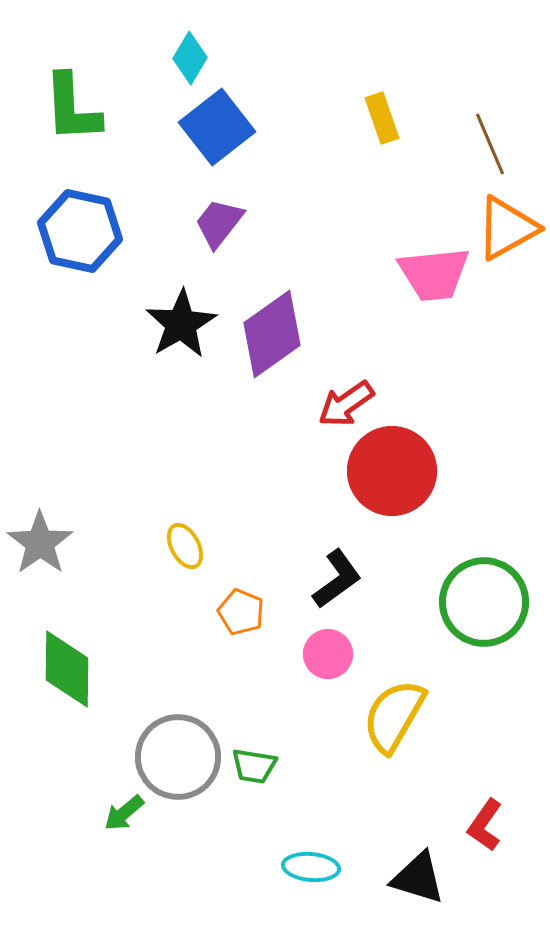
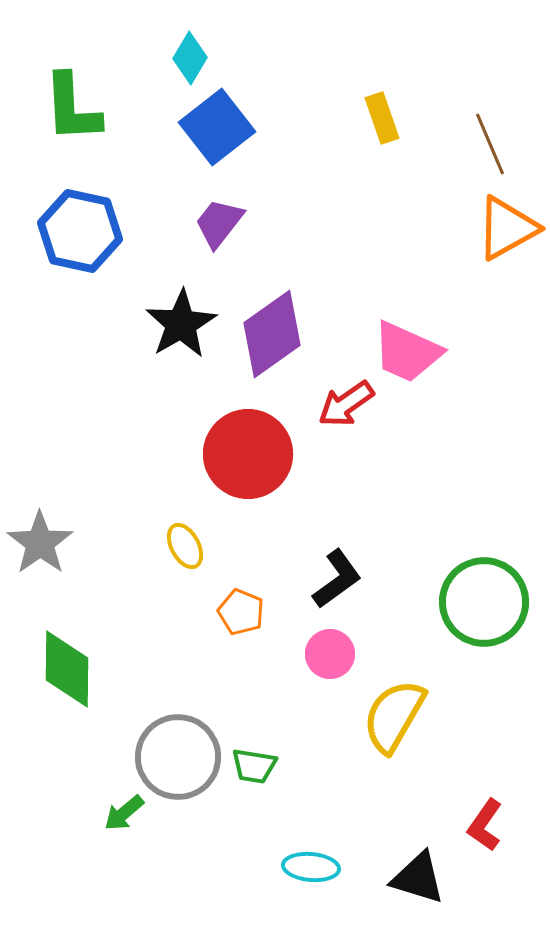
pink trapezoid: moved 27 px left, 78 px down; rotated 30 degrees clockwise
red circle: moved 144 px left, 17 px up
pink circle: moved 2 px right
